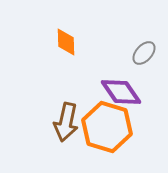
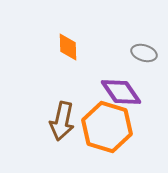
orange diamond: moved 2 px right, 5 px down
gray ellipse: rotated 65 degrees clockwise
brown arrow: moved 4 px left, 1 px up
